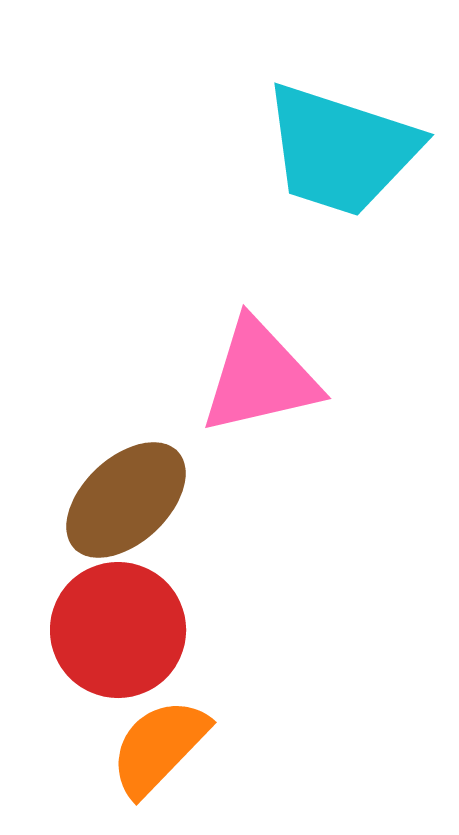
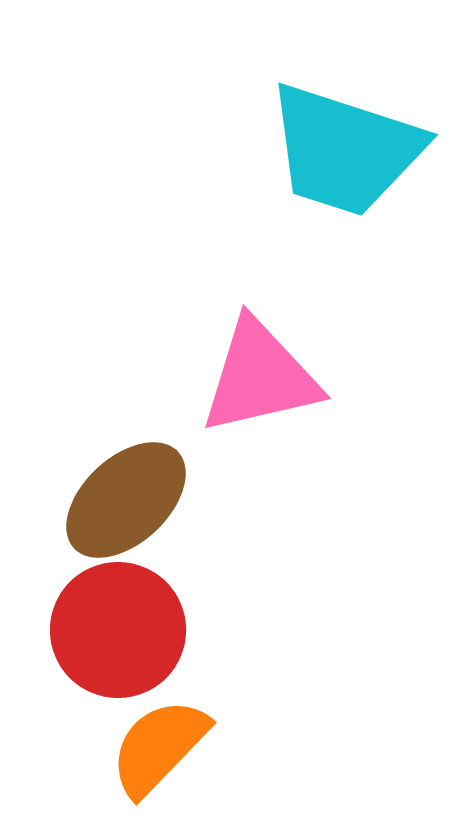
cyan trapezoid: moved 4 px right
